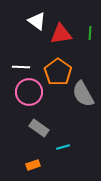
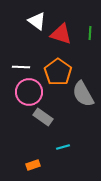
red triangle: rotated 25 degrees clockwise
gray rectangle: moved 4 px right, 11 px up
